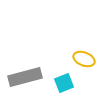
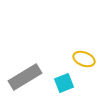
gray rectangle: rotated 16 degrees counterclockwise
